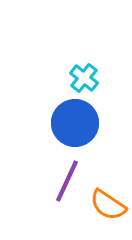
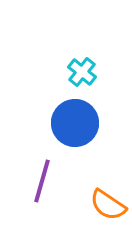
cyan cross: moved 2 px left, 6 px up
purple line: moved 25 px left; rotated 9 degrees counterclockwise
